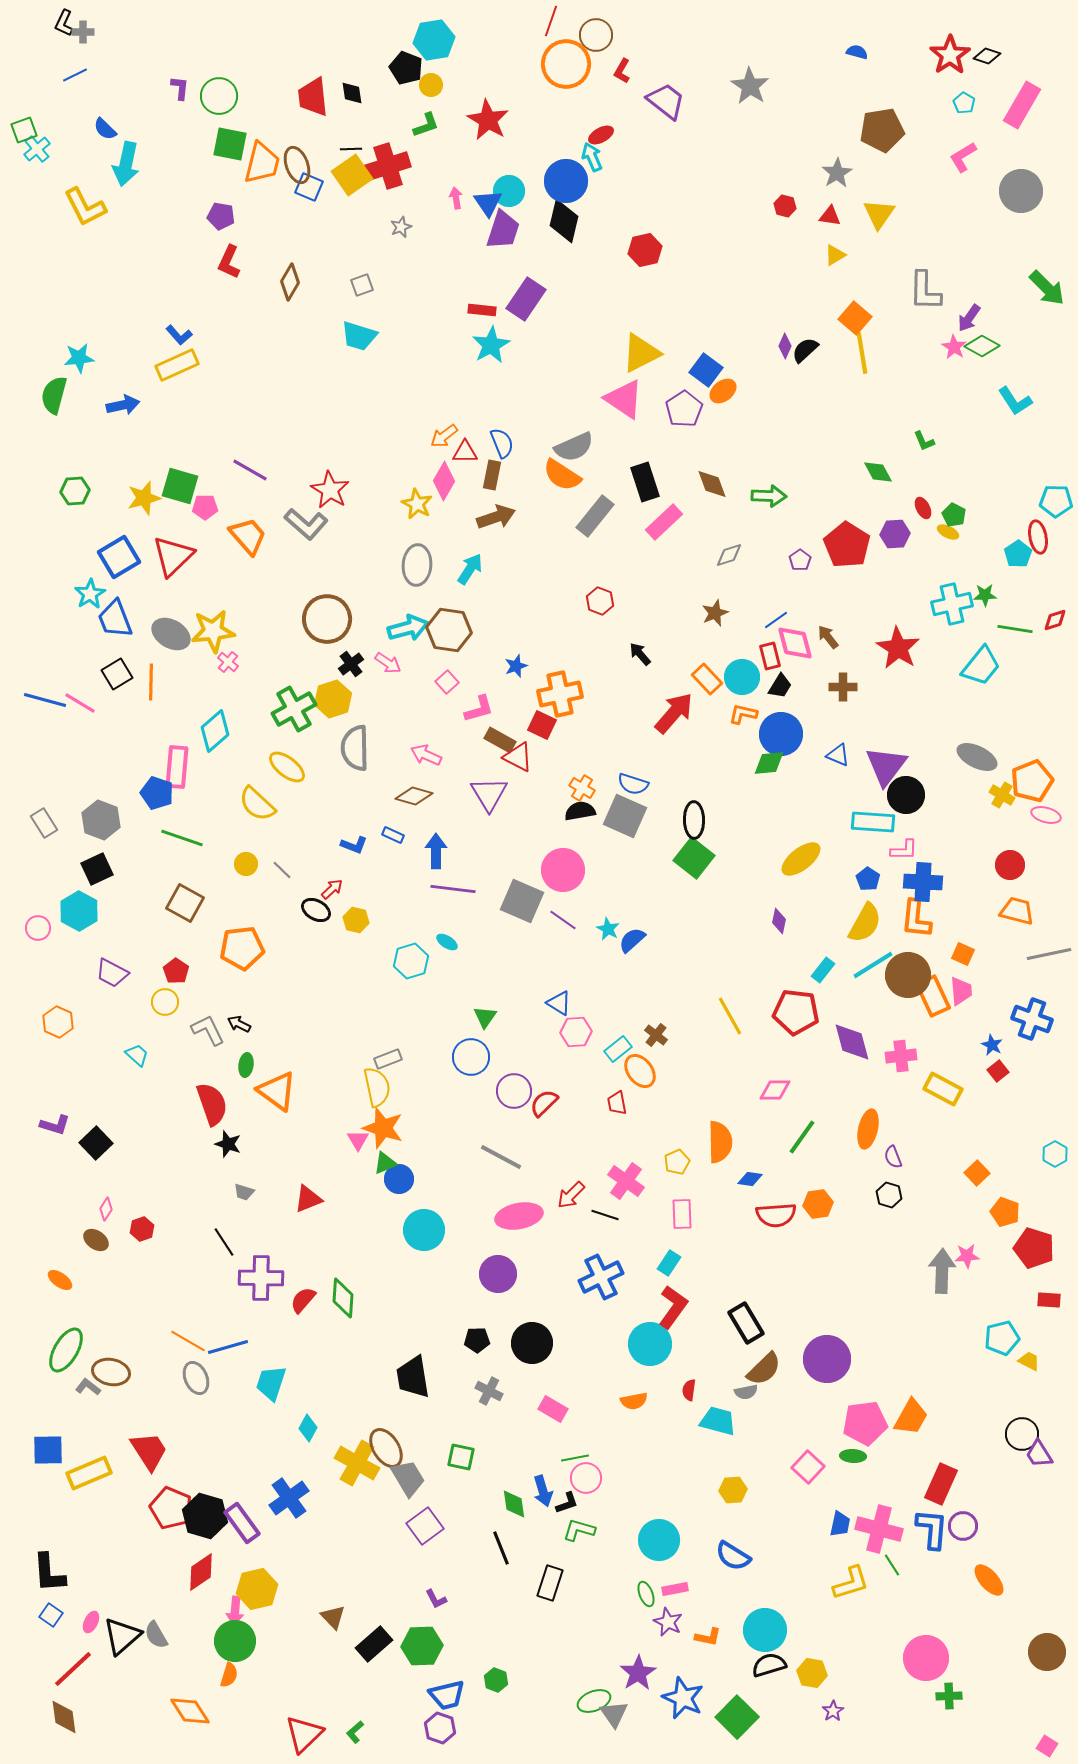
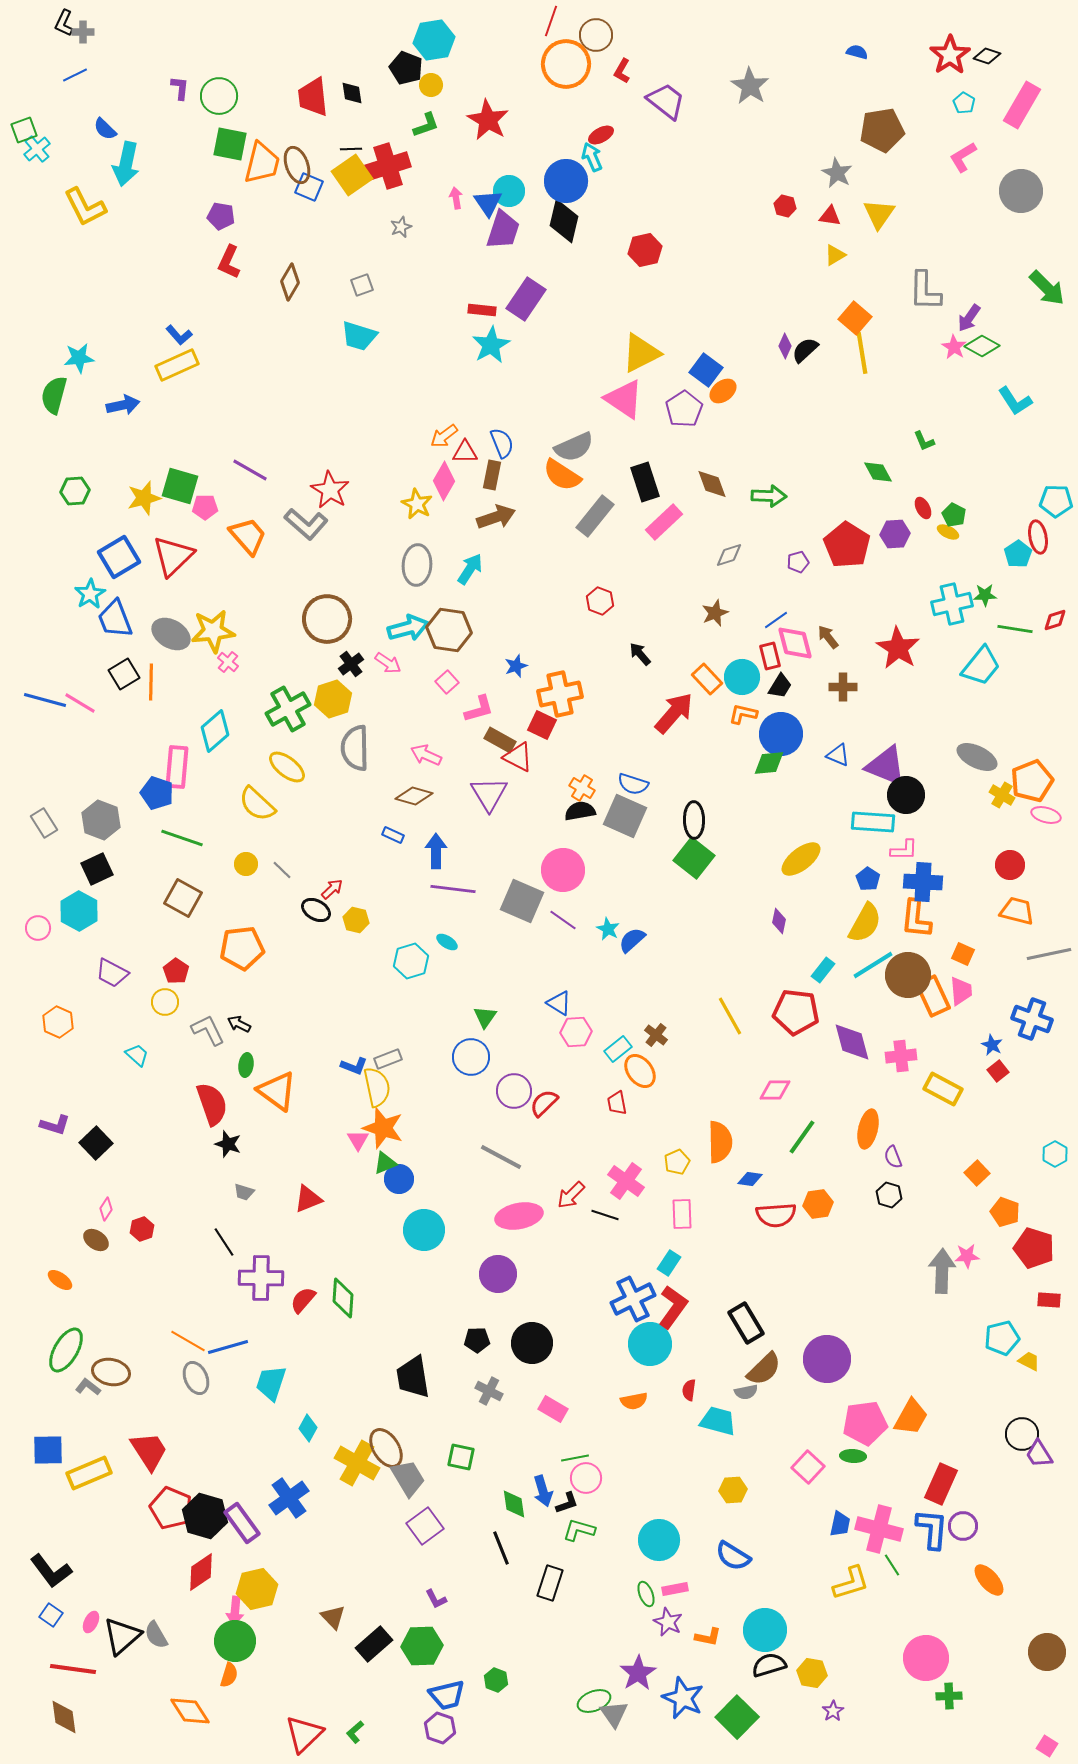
gray star at (837, 173): rotated 12 degrees counterclockwise
purple pentagon at (800, 560): moved 2 px left, 2 px down; rotated 20 degrees clockwise
black square at (117, 674): moved 7 px right
green cross at (294, 709): moved 6 px left
purple triangle at (886, 766): rotated 45 degrees counterclockwise
blue L-shape at (354, 845): moved 221 px down
brown square at (185, 903): moved 2 px left, 5 px up
blue cross at (601, 1277): moved 32 px right, 22 px down
black L-shape at (49, 1573): moved 2 px right, 2 px up; rotated 33 degrees counterclockwise
red line at (73, 1669): rotated 51 degrees clockwise
